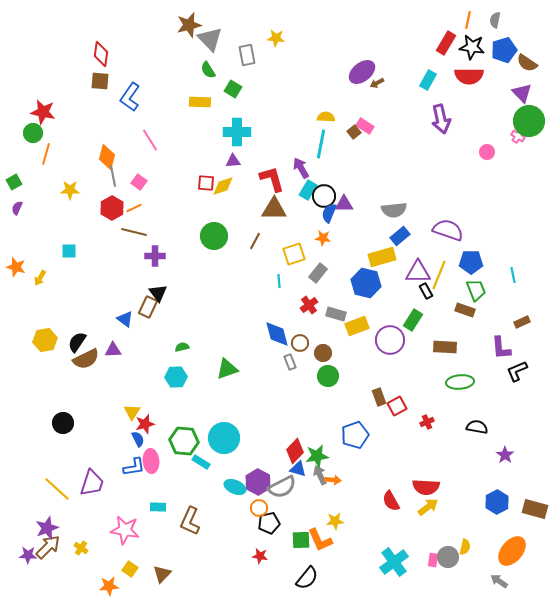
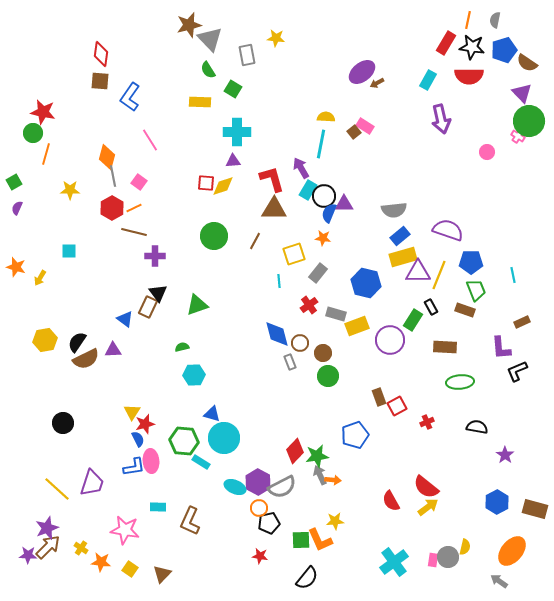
yellow rectangle at (382, 257): moved 21 px right
black rectangle at (426, 291): moved 5 px right, 16 px down
green triangle at (227, 369): moved 30 px left, 64 px up
cyan hexagon at (176, 377): moved 18 px right, 2 px up
blue triangle at (298, 469): moved 86 px left, 55 px up
red semicircle at (426, 487): rotated 36 degrees clockwise
orange star at (109, 586): moved 8 px left, 24 px up; rotated 12 degrees clockwise
